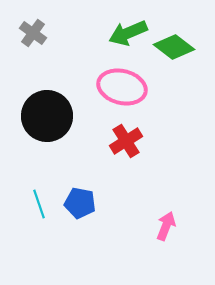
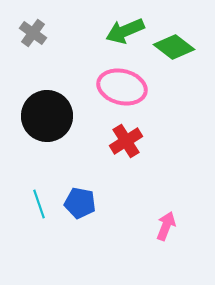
green arrow: moved 3 px left, 2 px up
